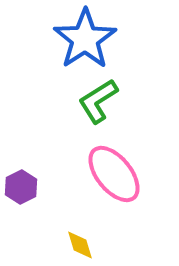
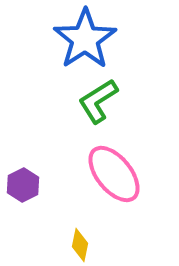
purple hexagon: moved 2 px right, 2 px up
yellow diamond: rotated 28 degrees clockwise
